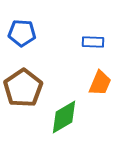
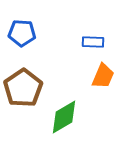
orange trapezoid: moved 3 px right, 7 px up
